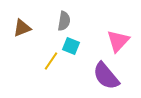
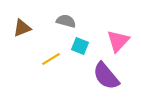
gray semicircle: moved 2 px right; rotated 84 degrees counterclockwise
cyan square: moved 9 px right
yellow line: moved 2 px up; rotated 24 degrees clockwise
